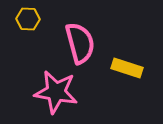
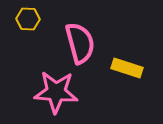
pink star: rotated 6 degrees counterclockwise
